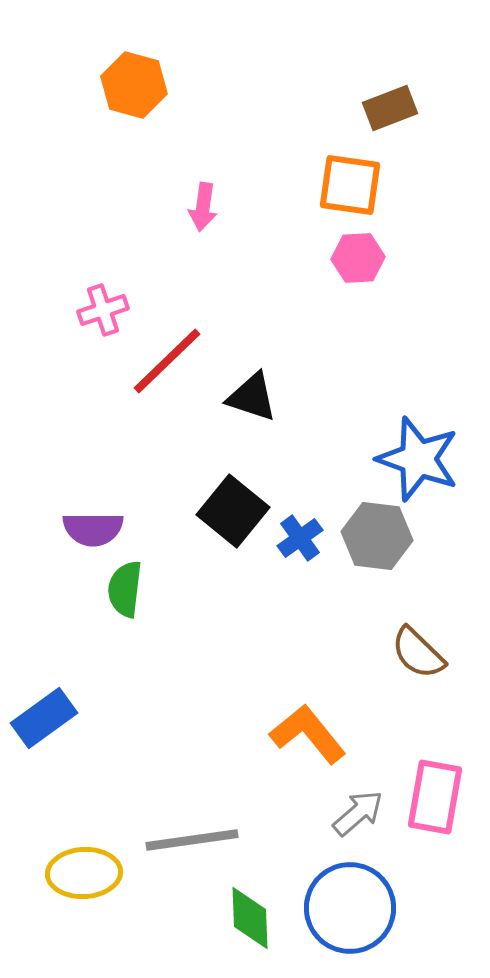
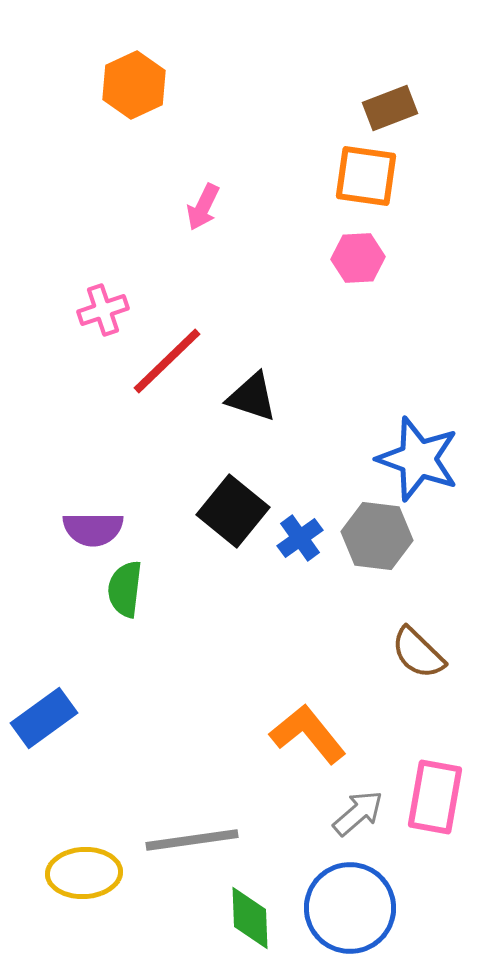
orange hexagon: rotated 20 degrees clockwise
orange square: moved 16 px right, 9 px up
pink arrow: rotated 18 degrees clockwise
